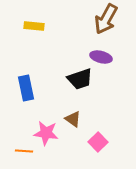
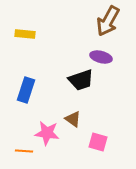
brown arrow: moved 2 px right, 2 px down
yellow rectangle: moved 9 px left, 8 px down
black trapezoid: moved 1 px right, 1 px down
blue rectangle: moved 2 px down; rotated 30 degrees clockwise
pink star: moved 1 px right
pink square: rotated 30 degrees counterclockwise
